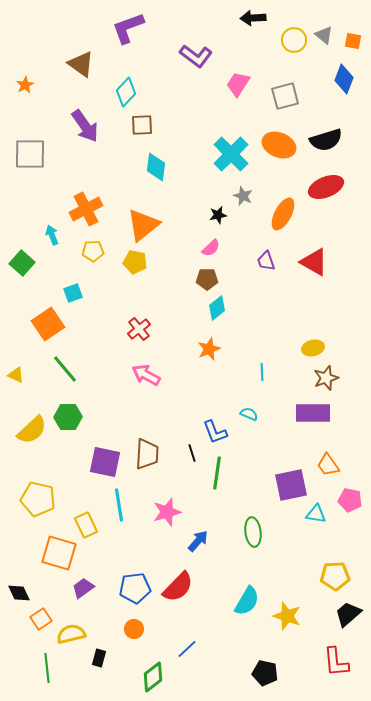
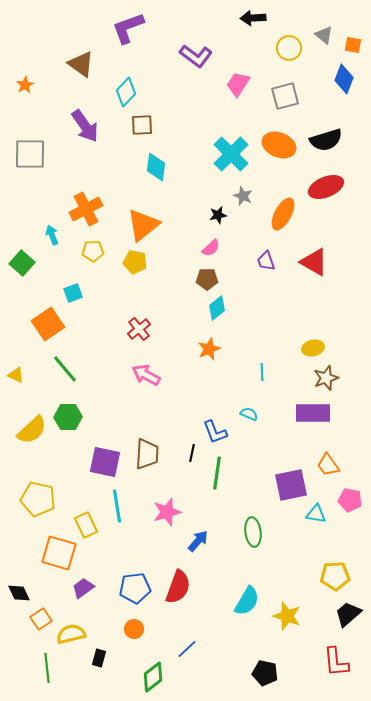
yellow circle at (294, 40): moved 5 px left, 8 px down
orange square at (353, 41): moved 4 px down
black line at (192, 453): rotated 30 degrees clockwise
cyan line at (119, 505): moved 2 px left, 1 px down
red semicircle at (178, 587): rotated 24 degrees counterclockwise
